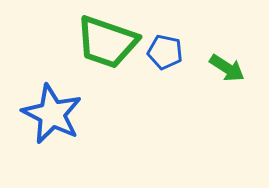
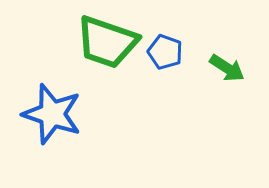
blue pentagon: rotated 8 degrees clockwise
blue star: rotated 8 degrees counterclockwise
